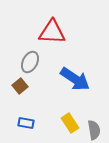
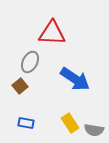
red triangle: moved 1 px down
gray semicircle: rotated 108 degrees clockwise
